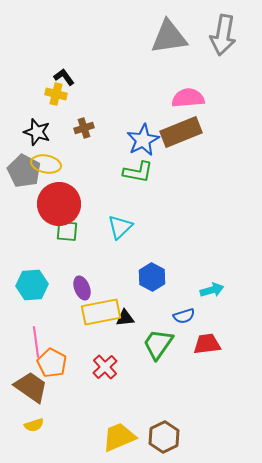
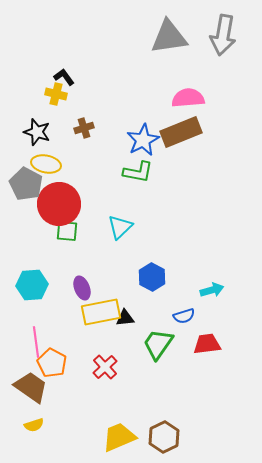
gray pentagon: moved 2 px right, 13 px down
